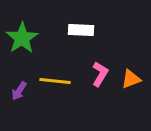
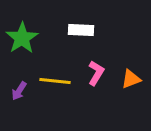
pink L-shape: moved 4 px left, 1 px up
